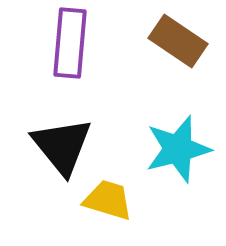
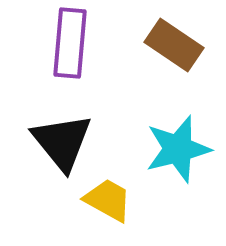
brown rectangle: moved 4 px left, 4 px down
black triangle: moved 4 px up
yellow trapezoid: rotated 12 degrees clockwise
